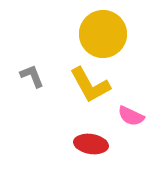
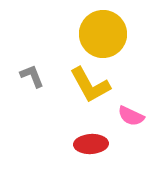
red ellipse: rotated 12 degrees counterclockwise
